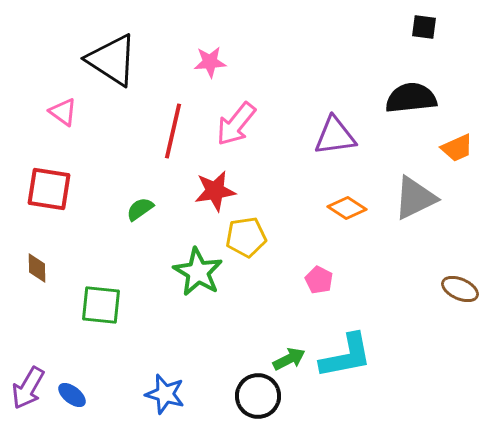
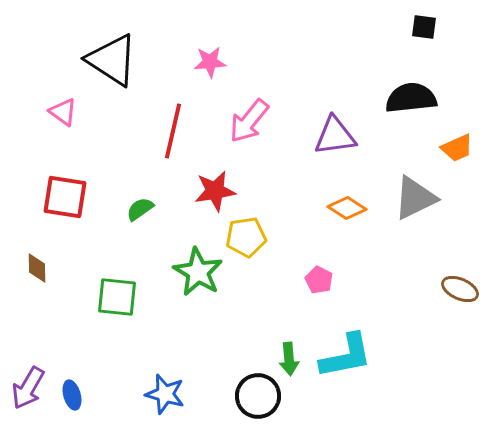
pink arrow: moved 13 px right, 3 px up
red square: moved 16 px right, 8 px down
green square: moved 16 px right, 8 px up
green arrow: rotated 112 degrees clockwise
blue ellipse: rotated 36 degrees clockwise
